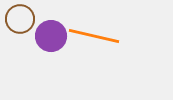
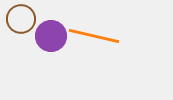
brown circle: moved 1 px right
